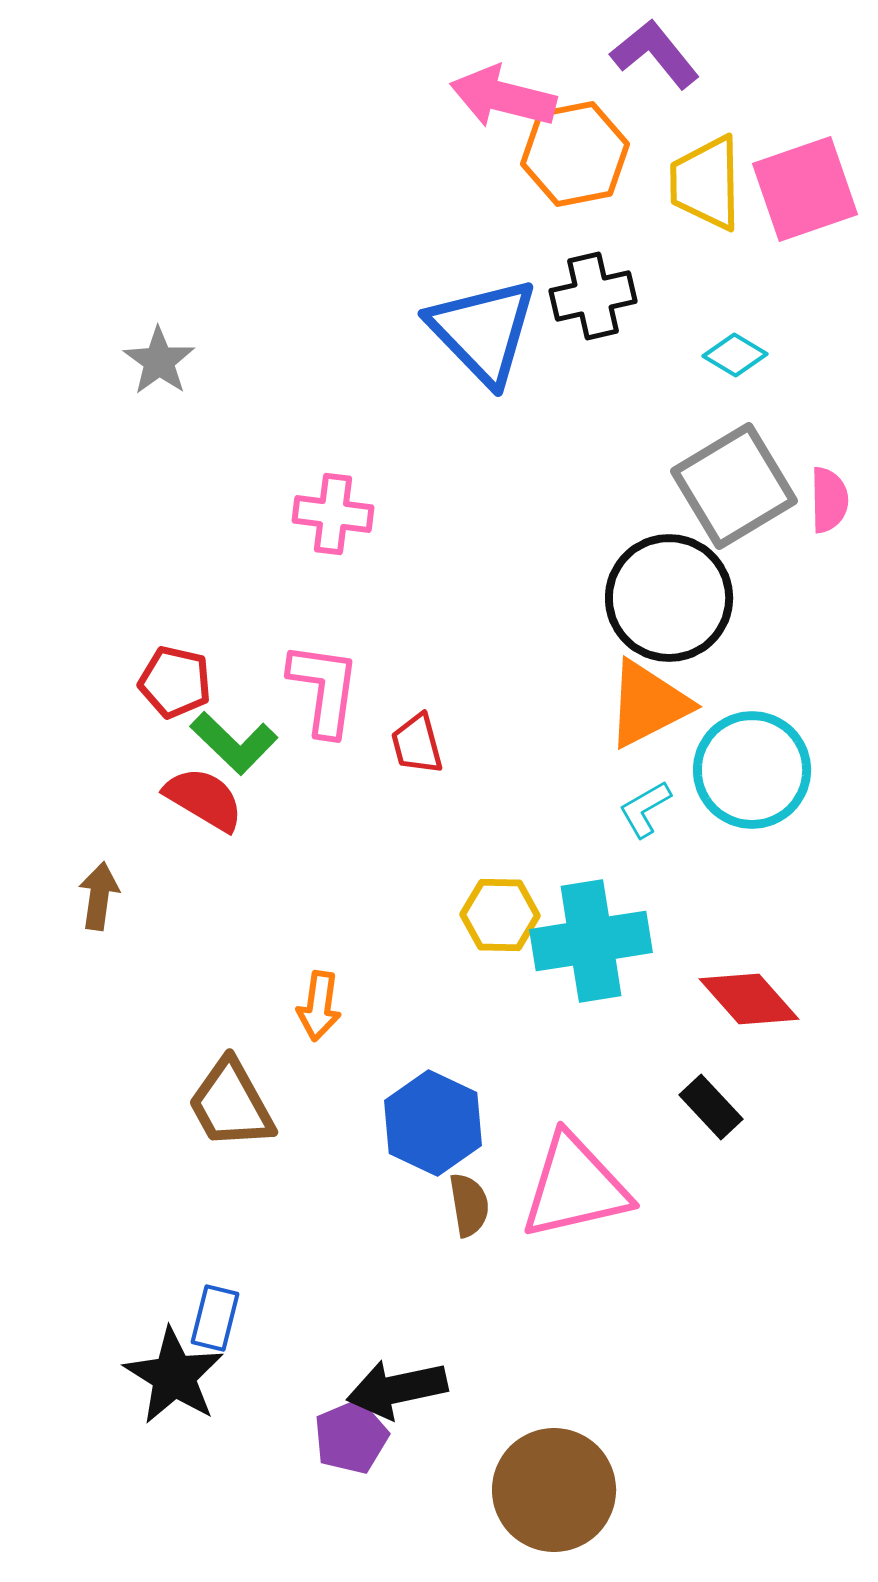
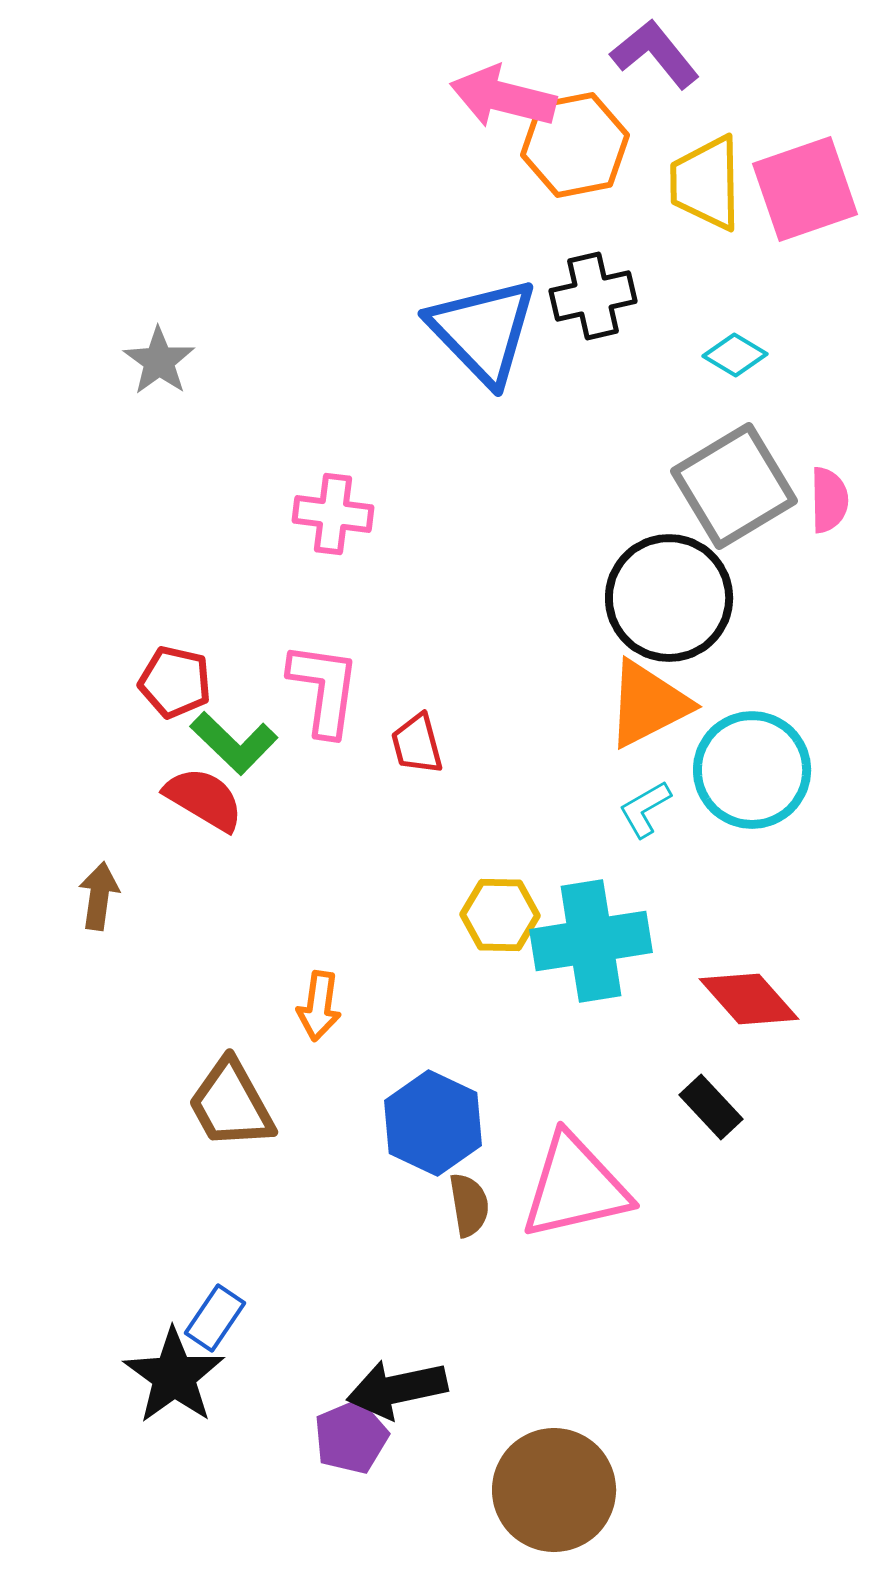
orange hexagon: moved 9 px up
blue rectangle: rotated 20 degrees clockwise
black star: rotated 4 degrees clockwise
